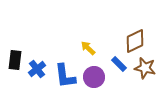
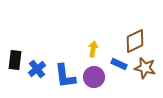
yellow arrow: moved 5 px right, 1 px down; rotated 56 degrees clockwise
blue rectangle: rotated 21 degrees counterclockwise
